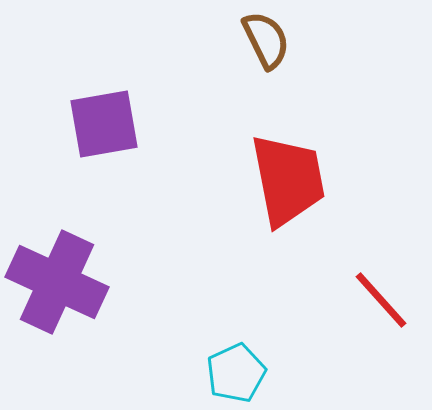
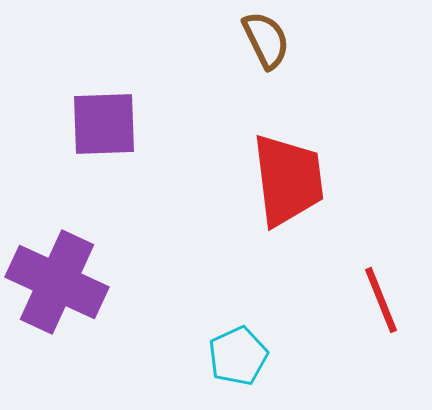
purple square: rotated 8 degrees clockwise
red trapezoid: rotated 4 degrees clockwise
red line: rotated 20 degrees clockwise
cyan pentagon: moved 2 px right, 17 px up
